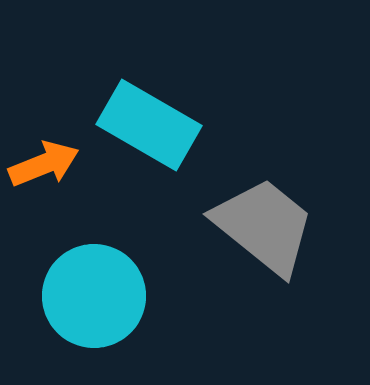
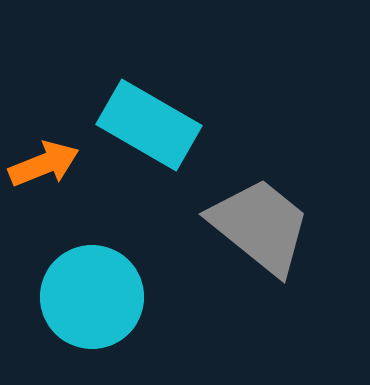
gray trapezoid: moved 4 px left
cyan circle: moved 2 px left, 1 px down
